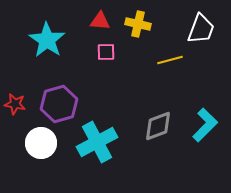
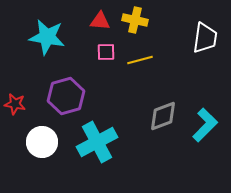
yellow cross: moved 3 px left, 4 px up
white trapezoid: moved 4 px right, 9 px down; rotated 12 degrees counterclockwise
cyan star: moved 3 px up; rotated 24 degrees counterclockwise
yellow line: moved 30 px left
purple hexagon: moved 7 px right, 8 px up
gray diamond: moved 5 px right, 10 px up
white circle: moved 1 px right, 1 px up
